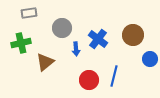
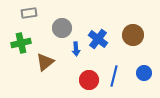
blue circle: moved 6 px left, 14 px down
